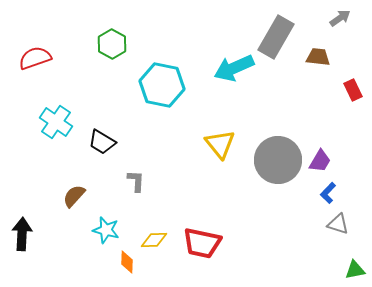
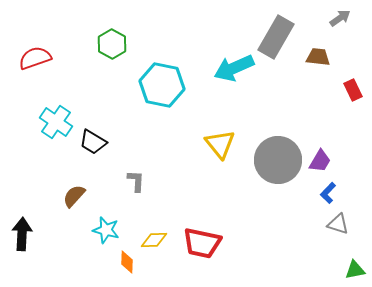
black trapezoid: moved 9 px left
